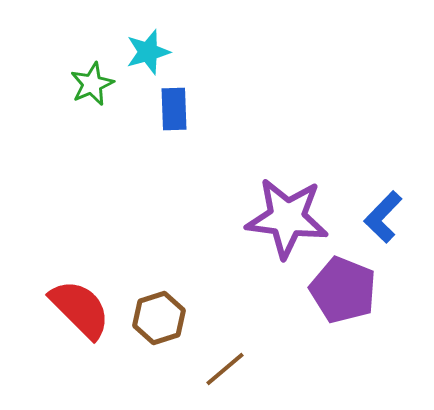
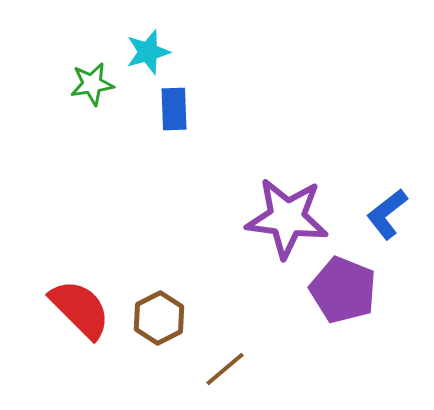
green star: rotated 15 degrees clockwise
blue L-shape: moved 4 px right, 3 px up; rotated 8 degrees clockwise
brown hexagon: rotated 9 degrees counterclockwise
